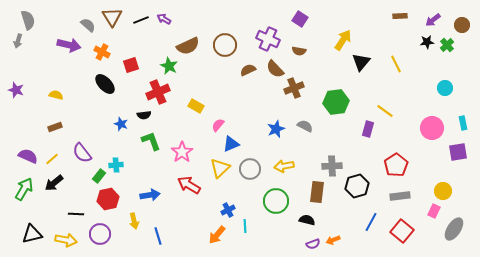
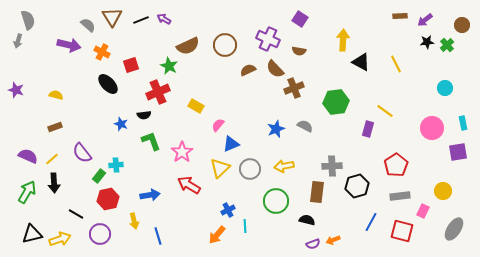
purple arrow at (433, 20): moved 8 px left
yellow arrow at (343, 40): rotated 30 degrees counterclockwise
black triangle at (361, 62): rotated 42 degrees counterclockwise
black ellipse at (105, 84): moved 3 px right
black arrow at (54, 183): rotated 54 degrees counterclockwise
green arrow at (24, 189): moved 3 px right, 3 px down
pink rectangle at (434, 211): moved 11 px left
black line at (76, 214): rotated 28 degrees clockwise
red square at (402, 231): rotated 25 degrees counterclockwise
yellow arrow at (66, 240): moved 6 px left, 1 px up; rotated 30 degrees counterclockwise
